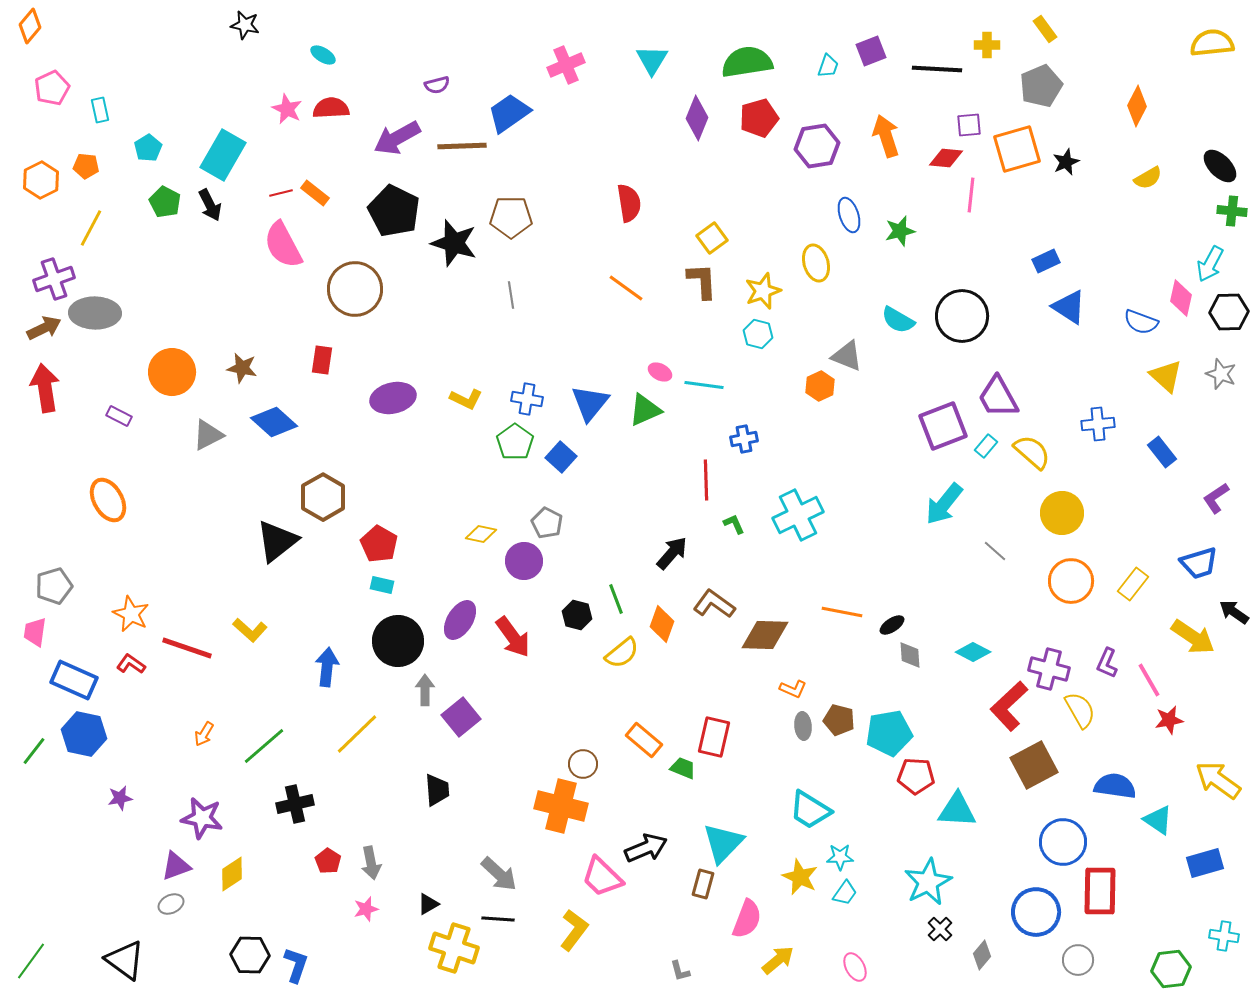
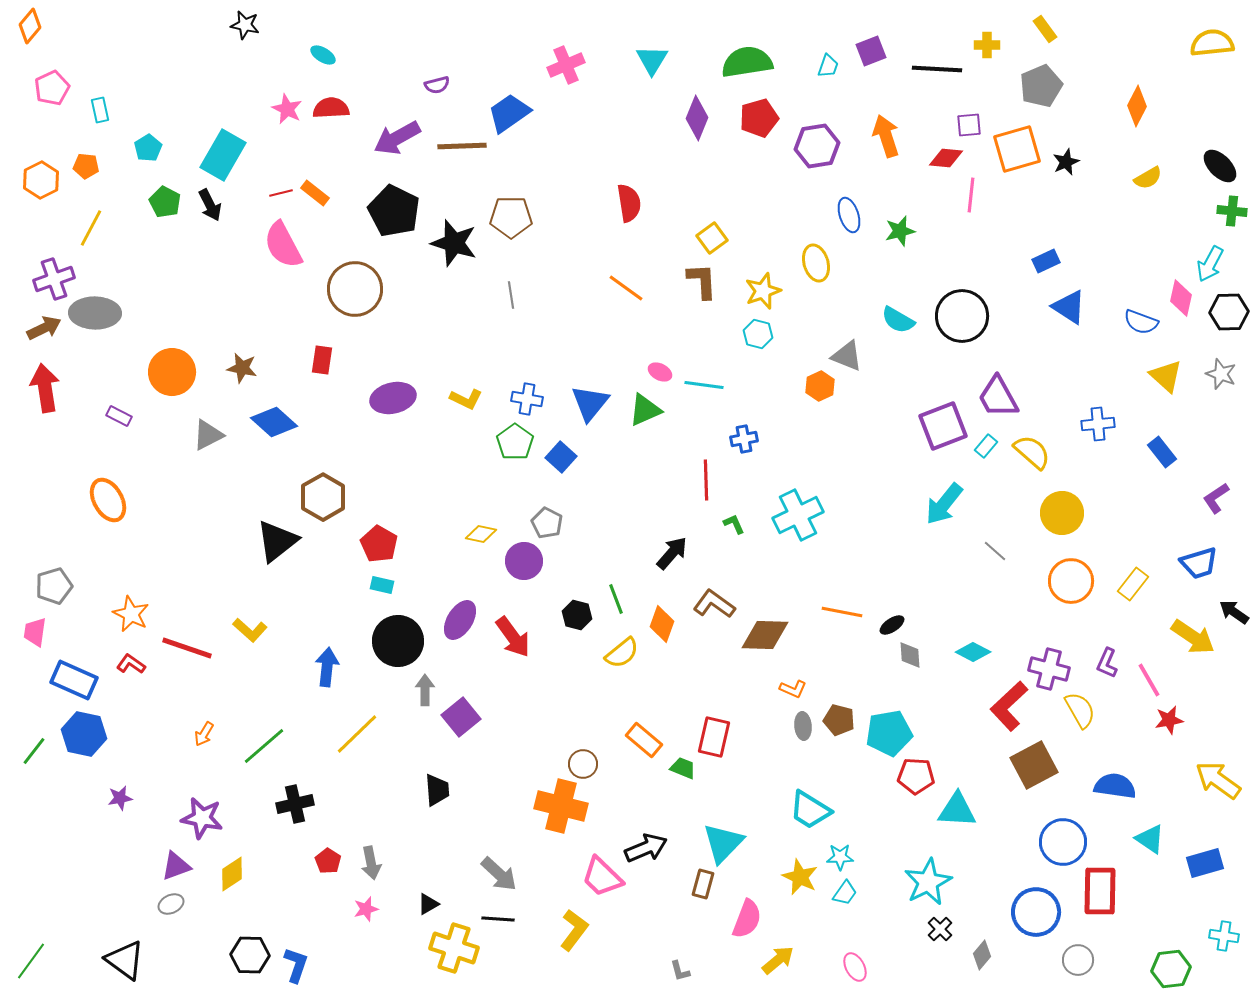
cyan triangle at (1158, 820): moved 8 px left, 19 px down
